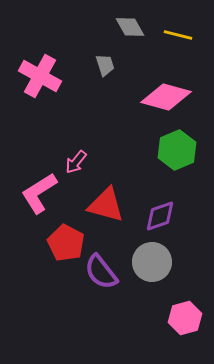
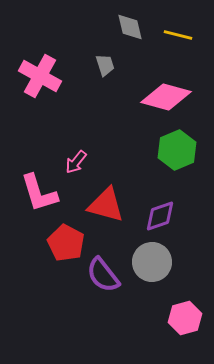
gray diamond: rotated 16 degrees clockwise
pink L-shape: rotated 75 degrees counterclockwise
purple semicircle: moved 2 px right, 3 px down
